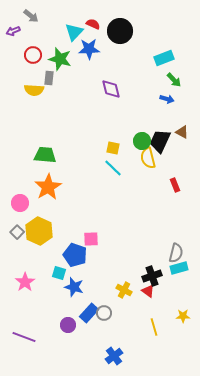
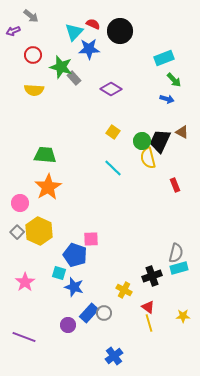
green star at (60, 59): moved 1 px right, 8 px down
gray rectangle at (49, 78): moved 25 px right; rotated 48 degrees counterclockwise
purple diamond at (111, 89): rotated 45 degrees counterclockwise
yellow square at (113, 148): moved 16 px up; rotated 24 degrees clockwise
red triangle at (148, 291): moved 16 px down
yellow line at (154, 327): moved 5 px left, 4 px up
